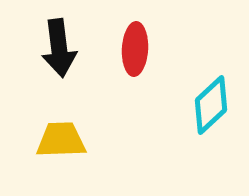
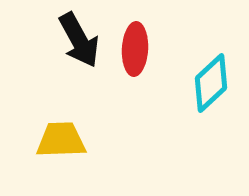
black arrow: moved 20 px right, 8 px up; rotated 22 degrees counterclockwise
cyan diamond: moved 22 px up
